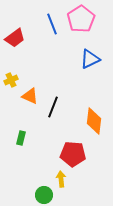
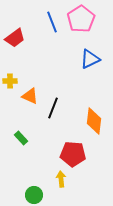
blue line: moved 2 px up
yellow cross: moved 1 px left, 1 px down; rotated 24 degrees clockwise
black line: moved 1 px down
green rectangle: rotated 56 degrees counterclockwise
green circle: moved 10 px left
